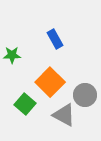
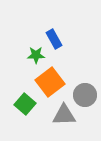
blue rectangle: moved 1 px left
green star: moved 24 px right
orange square: rotated 8 degrees clockwise
gray triangle: rotated 30 degrees counterclockwise
